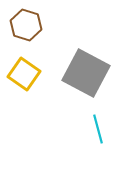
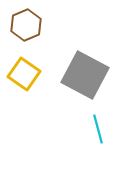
brown hexagon: rotated 20 degrees clockwise
gray square: moved 1 px left, 2 px down
